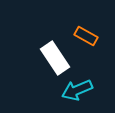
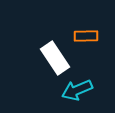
orange rectangle: rotated 30 degrees counterclockwise
